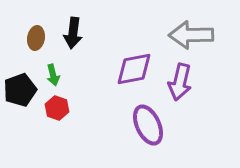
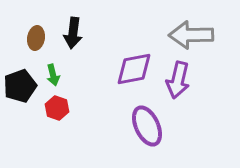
purple arrow: moved 2 px left, 2 px up
black pentagon: moved 4 px up
purple ellipse: moved 1 px left, 1 px down
